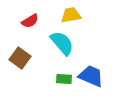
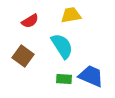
cyan semicircle: moved 3 px down; rotated 8 degrees clockwise
brown square: moved 3 px right, 2 px up
